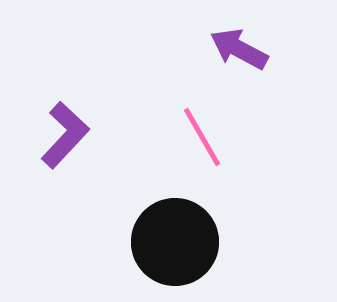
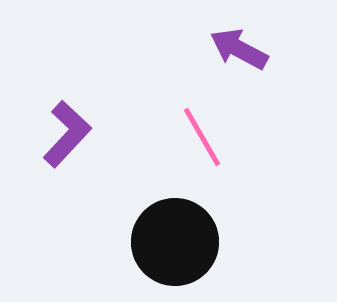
purple L-shape: moved 2 px right, 1 px up
